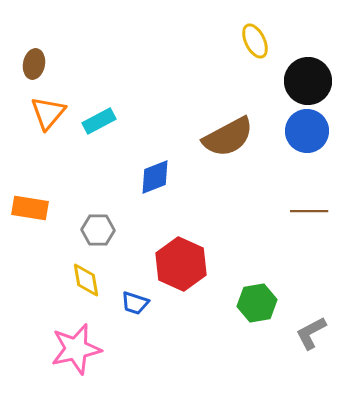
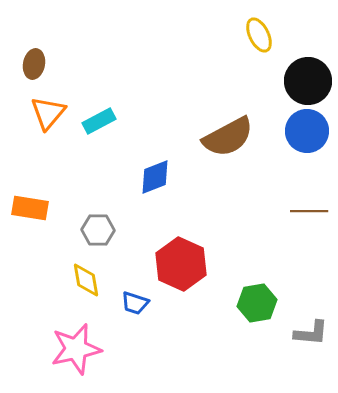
yellow ellipse: moved 4 px right, 6 px up
gray L-shape: rotated 147 degrees counterclockwise
